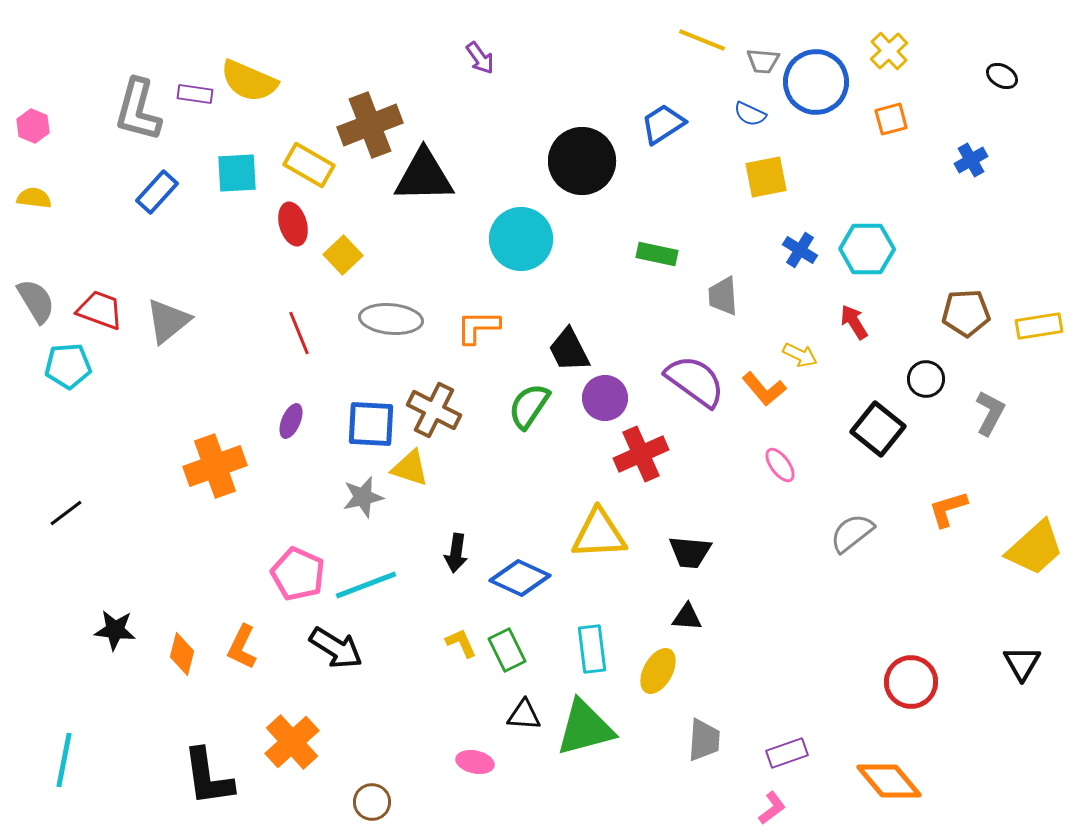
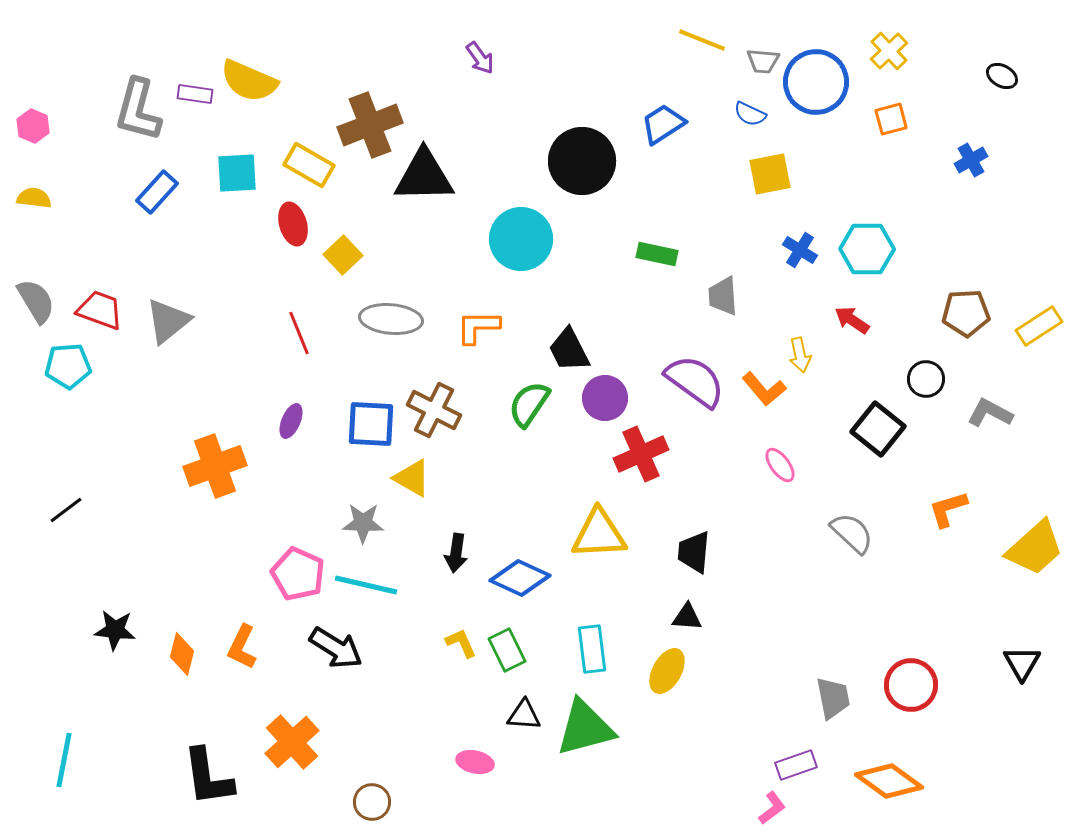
yellow square at (766, 177): moved 4 px right, 3 px up
red arrow at (854, 322): moved 2 px left, 2 px up; rotated 24 degrees counterclockwise
yellow rectangle at (1039, 326): rotated 24 degrees counterclockwise
yellow arrow at (800, 355): rotated 52 degrees clockwise
green semicircle at (529, 406): moved 2 px up
gray L-shape at (990, 413): rotated 90 degrees counterclockwise
yellow triangle at (410, 468): moved 2 px right, 10 px down; rotated 12 degrees clockwise
gray star at (363, 497): moved 26 px down; rotated 15 degrees clockwise
black line at (66, 513): moved 3 px up
gray semicircle at (852, 533): rotated 81 degrees clockwise
black trapezoid at (690, 552): moved 4 px right; rotated 90 degrees clockwise
cyan line at (366, 585): rotated 34 degrees clockwise
yellow ellipse at (658, 671): moved 9 px right
red circle at (911, 682): moved 3 px down
gray trapezoid at (704, 740): moved 129 px right, 42 px up; rotated 15 degrees counterclockwise
purple rectangle at (787, 753): moved 9 px right, 12 px down
orange diamond at (889, 781): rotated 14 degrees counterclockwise
